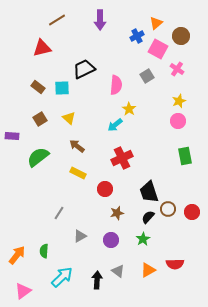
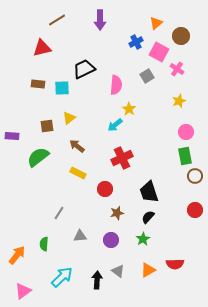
blue cross at (137, 36): moved 1 px left, 6 px down
pink square at (158, 49): moved 1 px right, 3 px down
brown rectangle at (38, 87): moved 3 px up; rotated 32 degrees counterclockwise
yellow triangle at (69, 118): rotated 40 degrees clockwise
brown square at (40, 119): moved 7 px right, 7 px down; rotated 24 degrees clockwise
pink circle at (178, 121): moved 8 px right, 11 px down
brown circle at (168, 209): moved 27 px right, 33 px up
red circle at (192, 212): moved 3 px right, 2 px up
gray triangle at (80, 236): rotated 24 degrees clockwise
green semicircle at (44, 251): moved 7 px up
